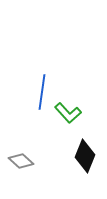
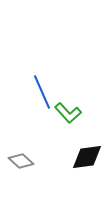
blue line: rotated 32 degrees counterclockwise
black diamond: moved 2 px right, 1 px down; rotated 60 degrees clockwise
